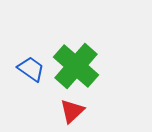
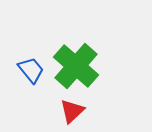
blue trapezoid: moved 1 px down; rotated 16 degrees clockwise
